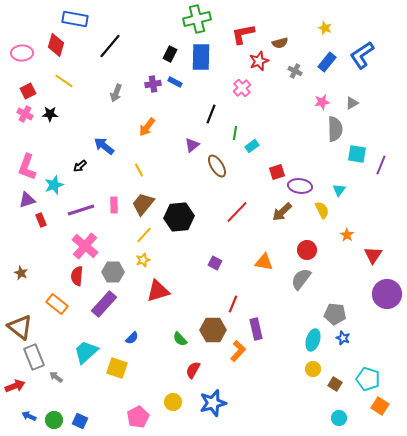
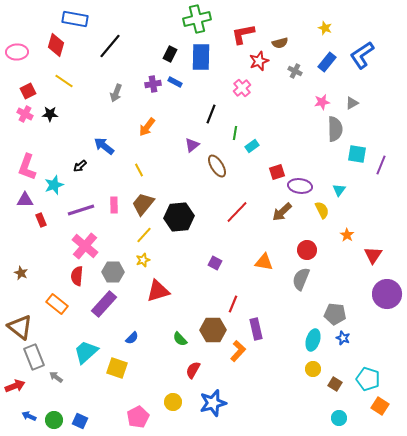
pink ellipse at (22, 53): moved 5 px left, 1 px up
purple triangle at (27, 200): moved 2 px left; rotated 18 degrees clockwise
gray semicircle at (301, 279): rotated 15 degrees counterclockwise
